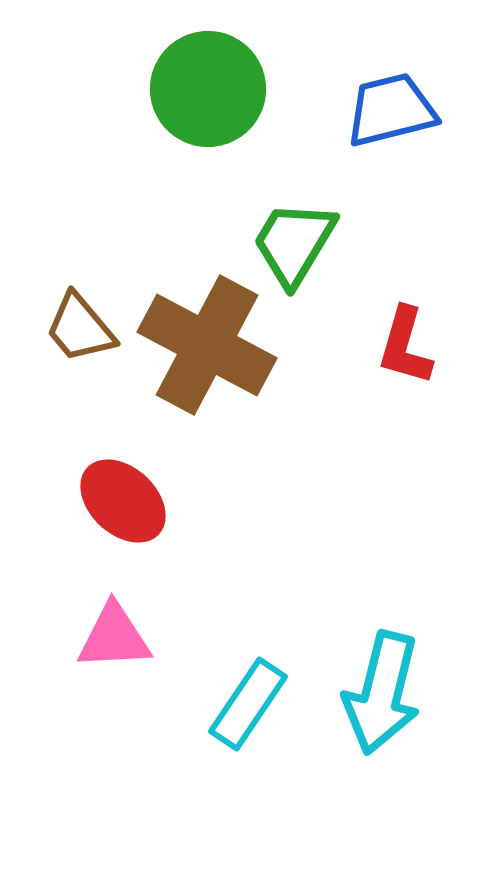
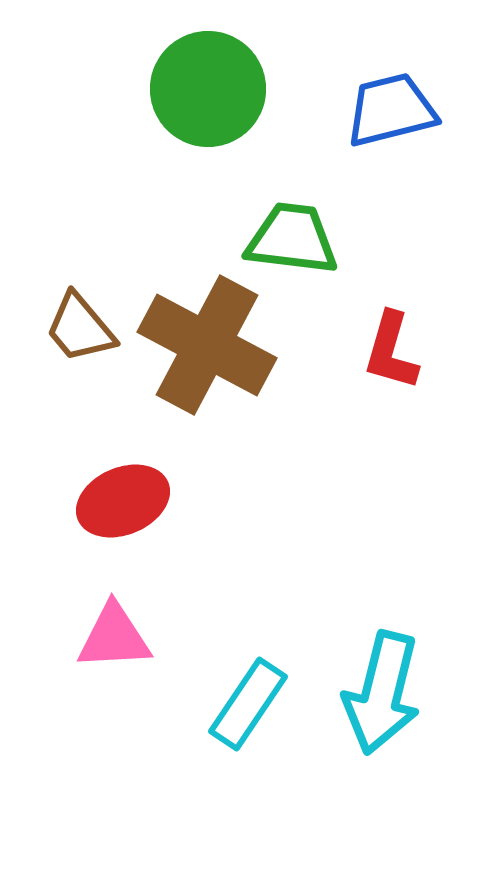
green trapezoid: moved 2 px left, 4 px up; rotated 66 degrees clockwise
red L-shape: moved 14 px left, 5 px down
red ellipse: rotated 66 degrees counterclockwise
